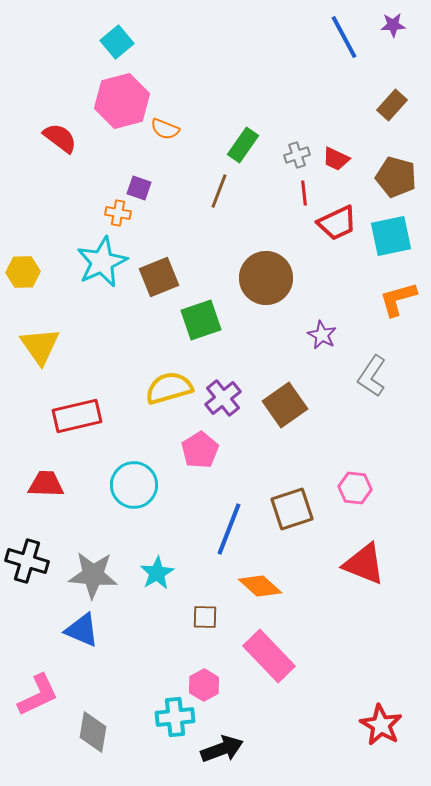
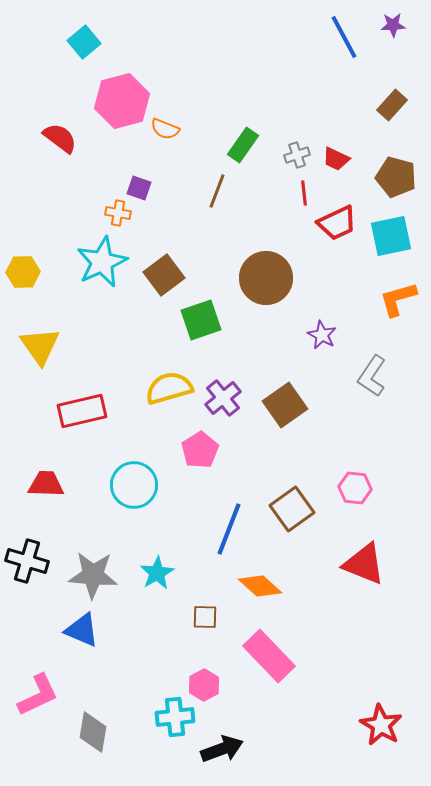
cyan square at (117, 42): moved 33 px left
brown line at (219, 191): moved 2 px left
brown square at (159, 277): moved 5 px right, 2 px up; rotated 15 degrees counterclockwise
red rectangle at (77, 416): moved 5 px right, 5 px up
brown square at (292, 509): rotated 18 degrees counterclockwise
